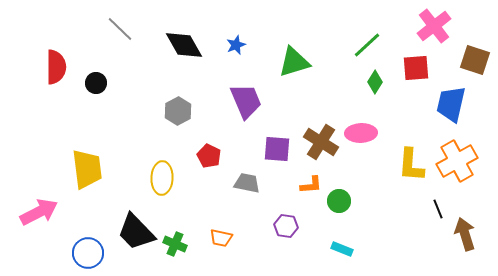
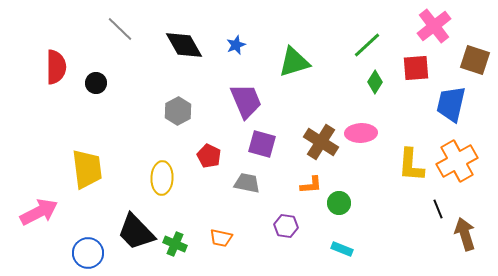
purple square: moved 15 px left, 5 px up; rotated 12 degrees clockwise
green circle: moved 2 px down
